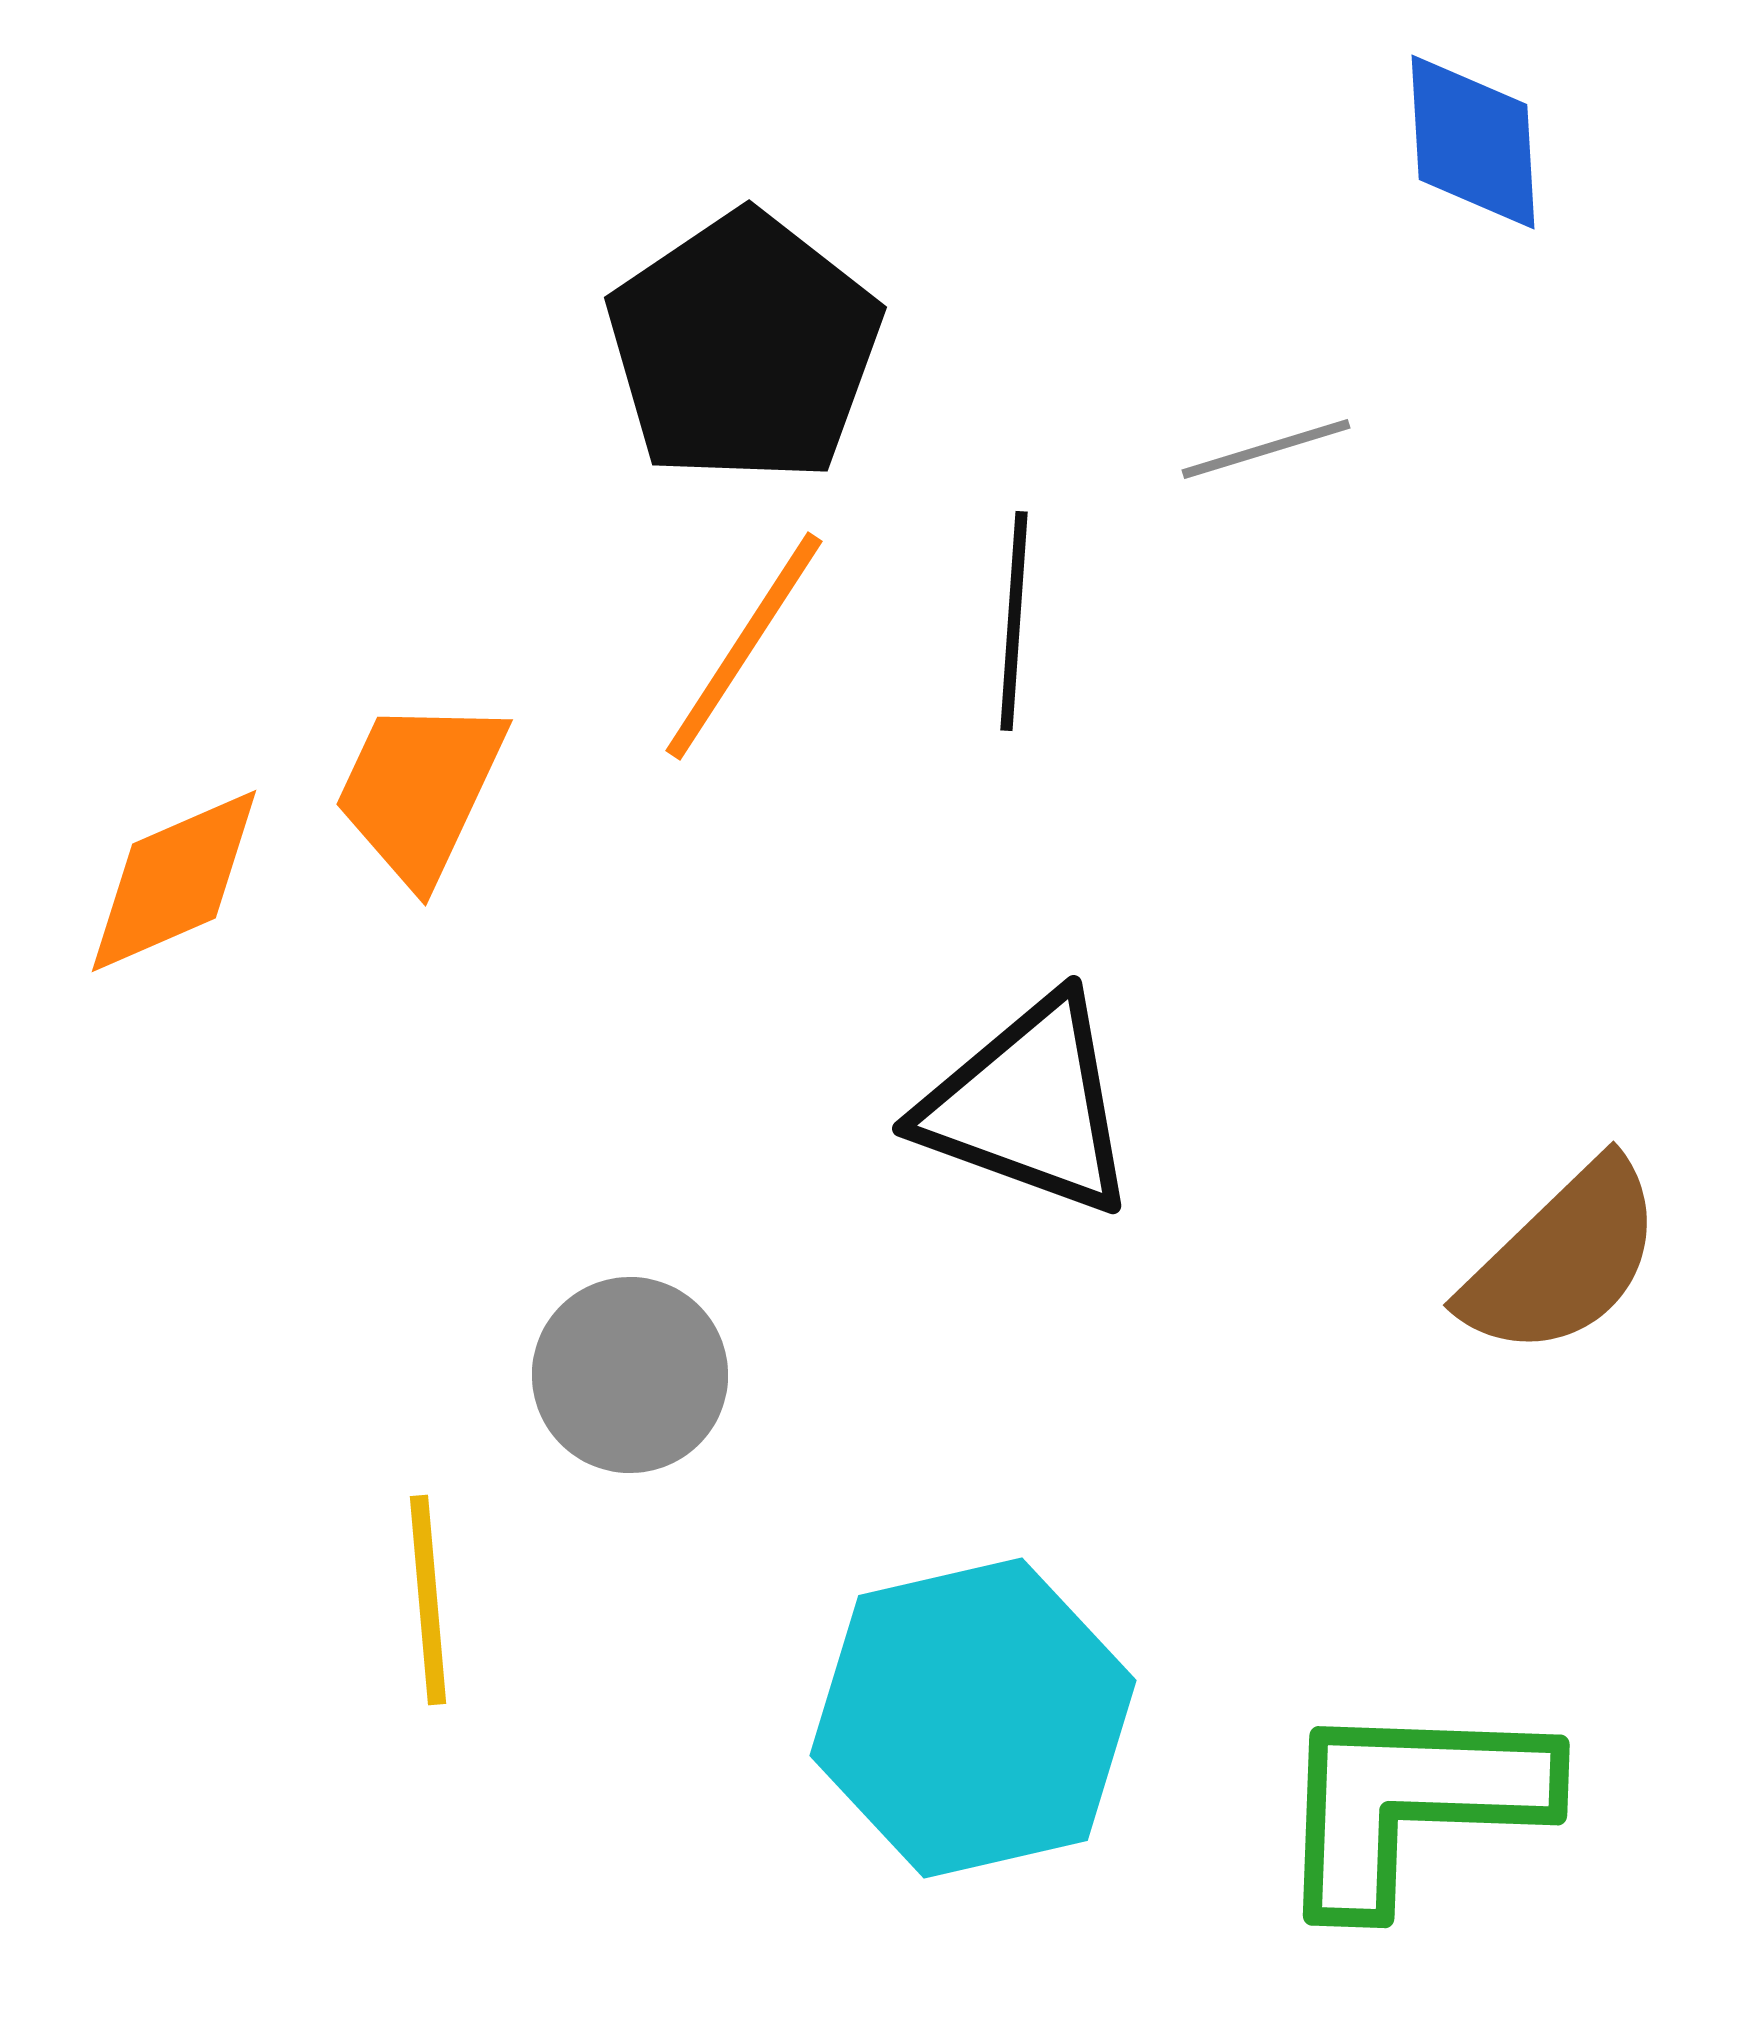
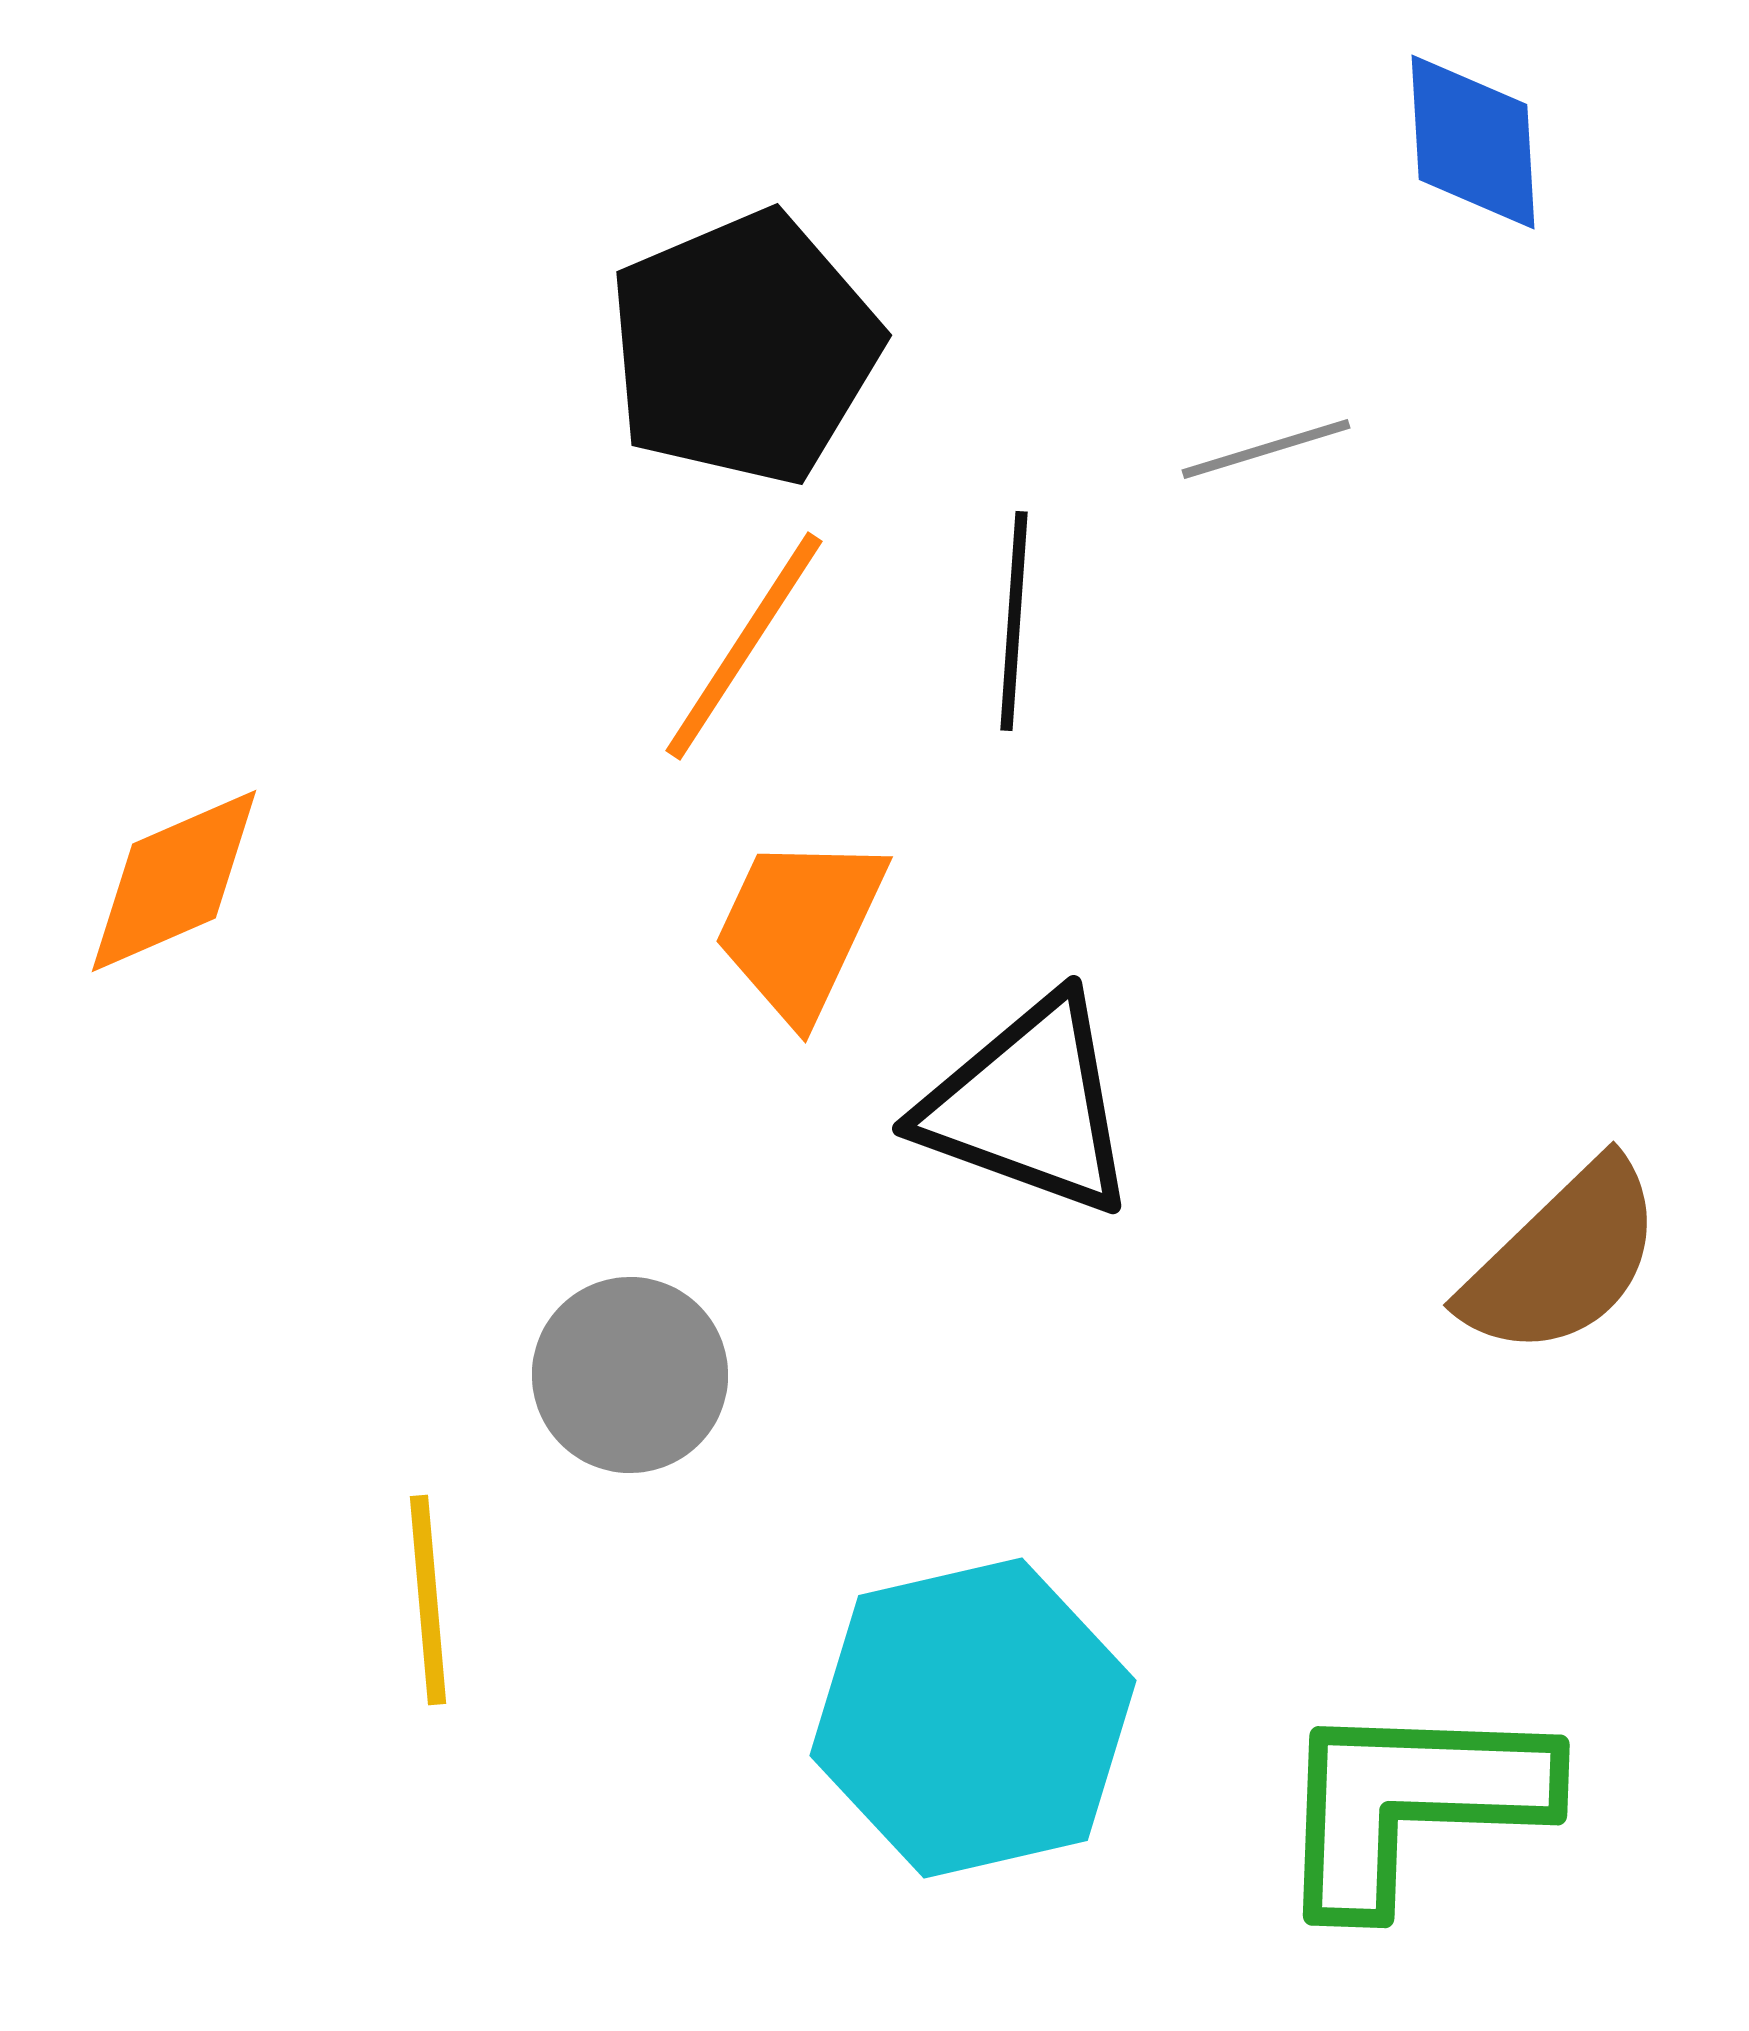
black pentagon: rotated 11 degrees clockwise
orange trapezoid: moved 380 px right, 137 px down
